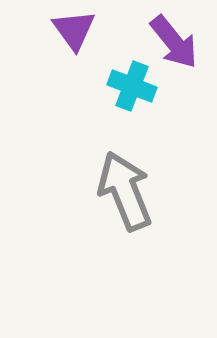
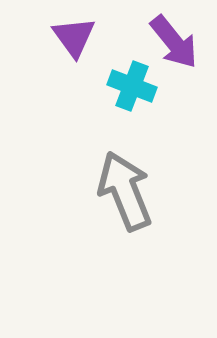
purple triangle: moved 7 px down
